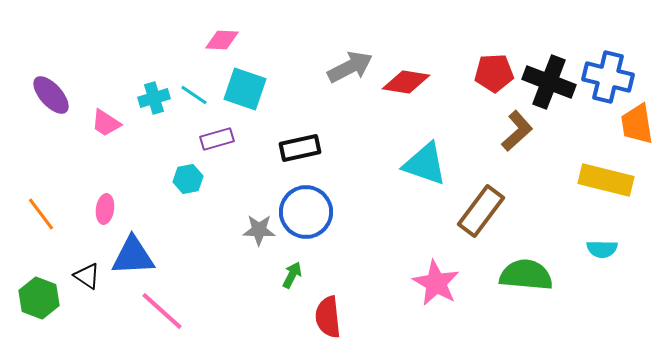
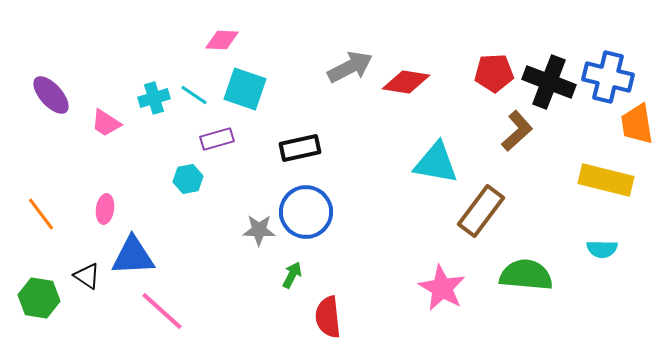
cyan triangle: moved 11 px right, 1 px up; rotated 9 degrees counterclockwise
pink star: moved 6 px right, 5 px down
green hexagon: rotated 12 degrees counterclockwise
